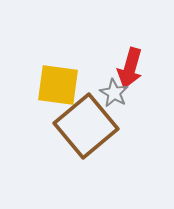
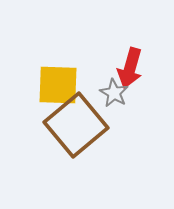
yellow square: rotated 6 degrees counterclockwise
brown square: moved 10 px left, 1 px up
